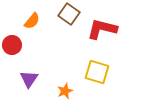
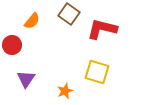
purple triangle: moved 3 px left
